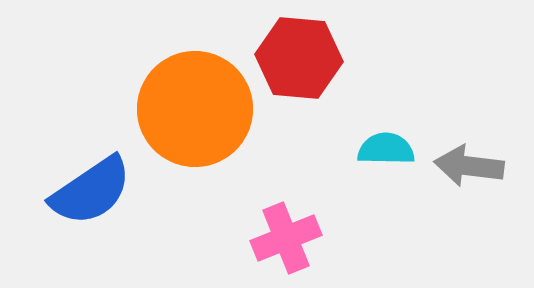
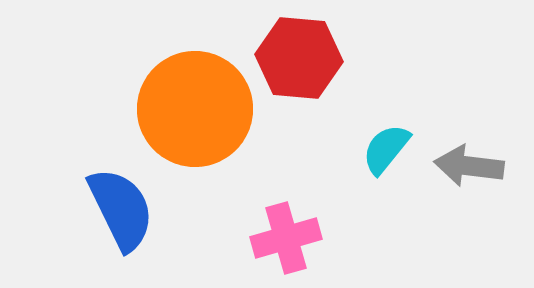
cyan semicircle: rotated 52 degrees counterclockwise
blue semicircle: moved 30 px right, 18 px down; rotated 82 degrees counterclockwise
pink cross: rotated 6 degrees clockwise
